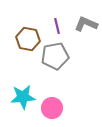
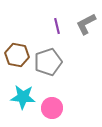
gray L-shape: rotated 50 degrees counterclockwise
brown hexagon: moved 11 px left, 16 px down
gray pentagon: moved 7 px left, 6 px down; rotated 8 degrees counterclockwise
cyan star: rotated 10 degrees clockwise
